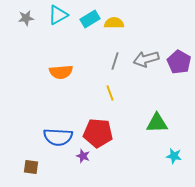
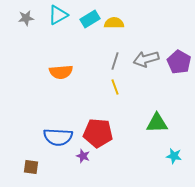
yellow line: moved 5 px right, 6 px up
